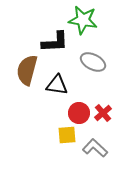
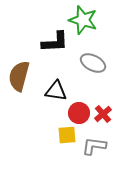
green star: rotated 8 degrees clockwise
gray ellipse: moved 1 px down
brown semicircle: moved 8 px left, 6 px down
black triangle: moved 1 px left, 6 px down
red cross: moved 1 px down
gray L-shape: moved 1 px left, 2 px up; rotated 35 degrees counterclockwise
